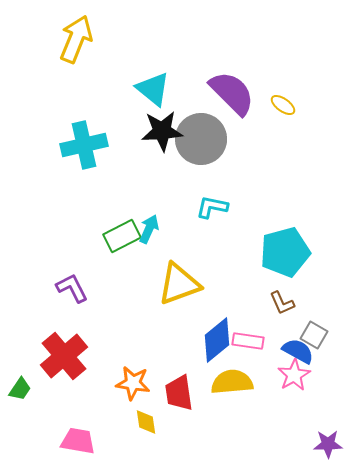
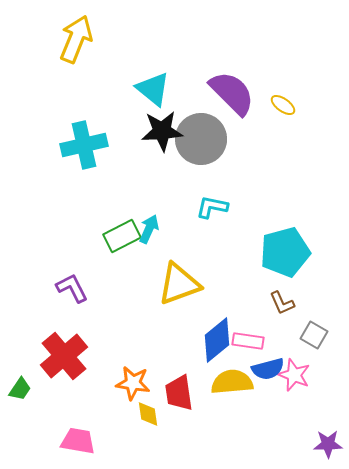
blue semicircle: moved 30 px left, 18 px down; rotated 136 degrees clockwise
pink star: rotated 20 degrees counterclockwise
yellow diamond: moved 2 px right, 8 px up
